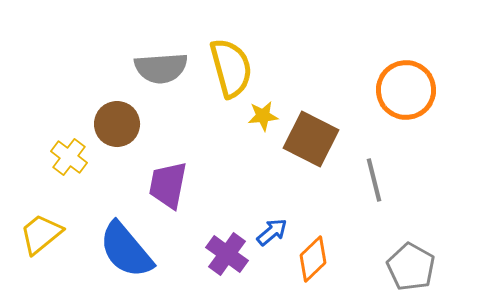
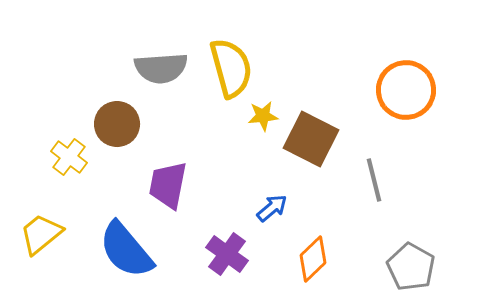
blue arrow: moved 24 px up
